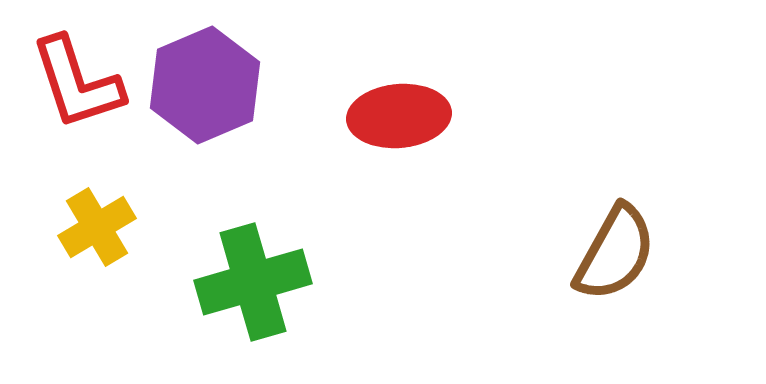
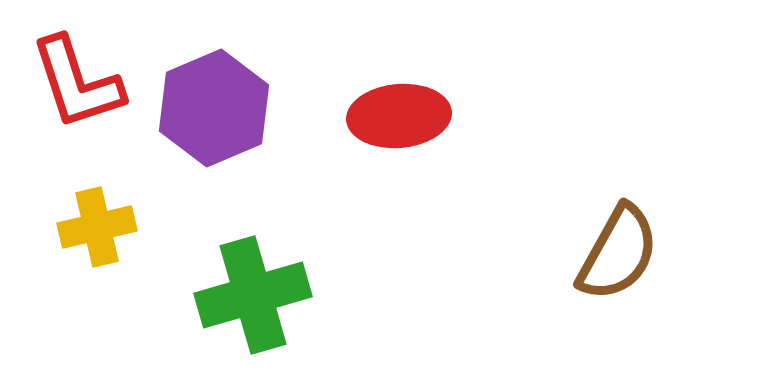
purple hexagon: moved 9 px right, 23 px down
yellow cross: rotated 18 degrees clockwise
brown semicircle: moved 3 px right
green cross: moved 13 px down
